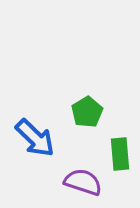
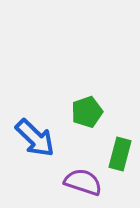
green pentagon: rotated 12 degrees clockwise
green rectangle: rotated 20 degrees clockwise
